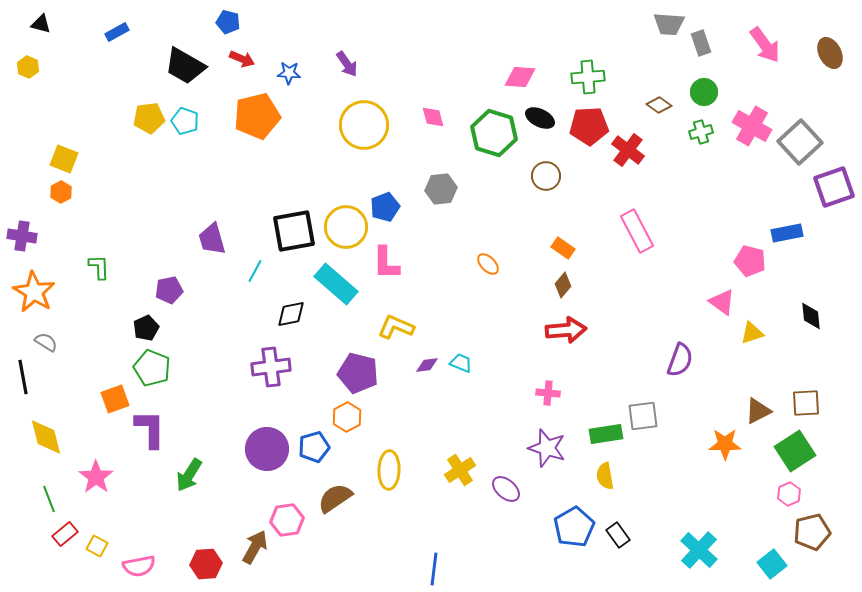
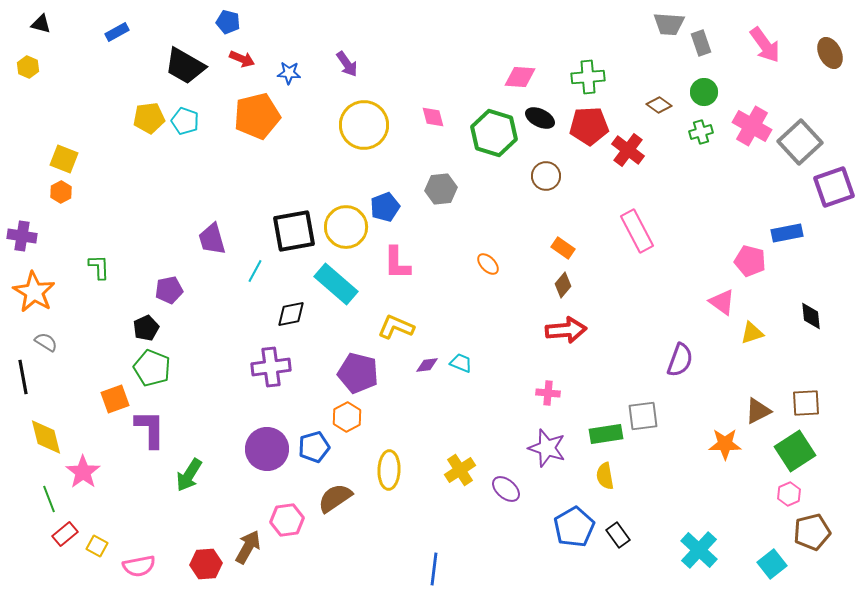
pink L-shape at (386, 263): moved 11 px right
pink star at (96, 477): moved 13 px left, 5 px up
brown arrow at (255, 547): moved 7 px left
